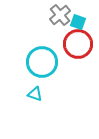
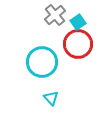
gray cross: moved 5 px left
cyan square: rotated 35 degrees clockwise
cyan triangle: moved 16 px right, 4 px down; rotated 28 degrees clockwise
